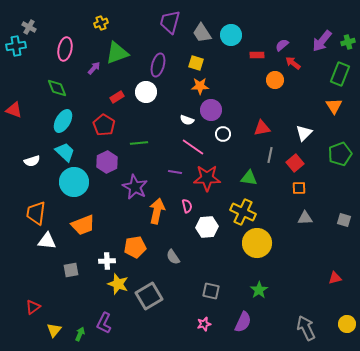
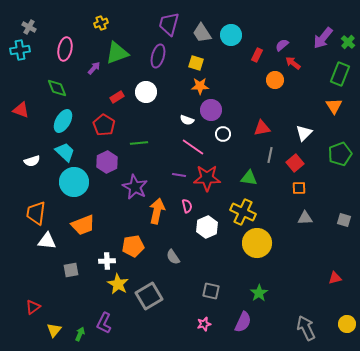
purple trapezoid at (170, 22): moved 1 px left, 2 px down
purple arrow at (322, 41): moved 1 px right, 3 px up
green cross at (348, 42): rotated 32 degrees counterclockwise
cyan cross at (16, 46): moved 4 px right, 4 px down
red rectangle at (257, 55): rotated 64 degrees counterclockwise
purple ellipse at (158, 65): moved 9 px up
red triangle at (14, 110): moved 7 px right
purple line at (175, 172): moved 4 px right, 3 px down
white hexagon at (207, 227): rotated 20 degrees counterclockwise
orange pentagon at (135, 247): moved 2 px left, 1 px up
yellow star at (118, 284): rotated 10 degrees clockwise
green star at (259, 290): moved 3 px down
